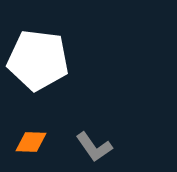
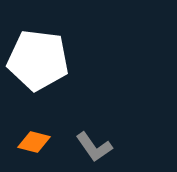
orange diamond: moved 3 px right; rotated 12 degrees clockwise
